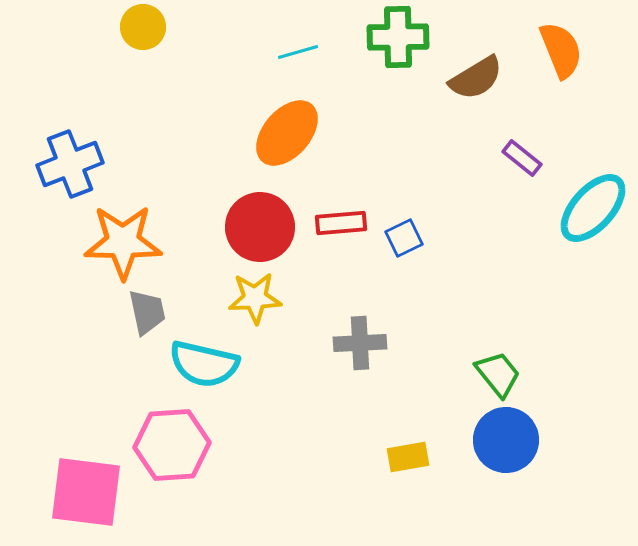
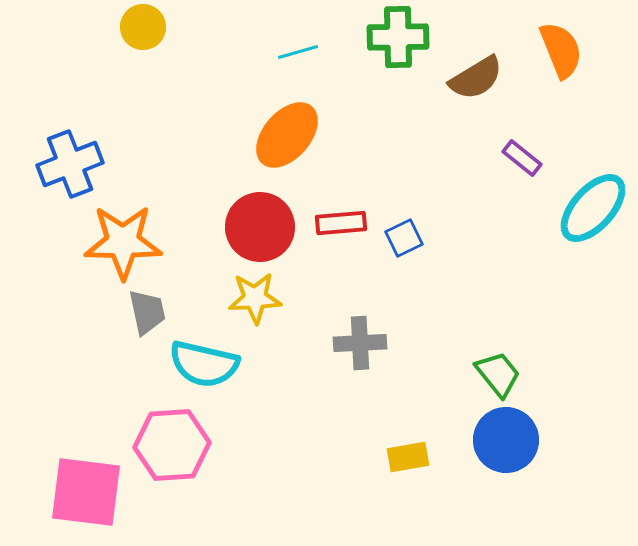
orange ellipse: moved 2 px down
